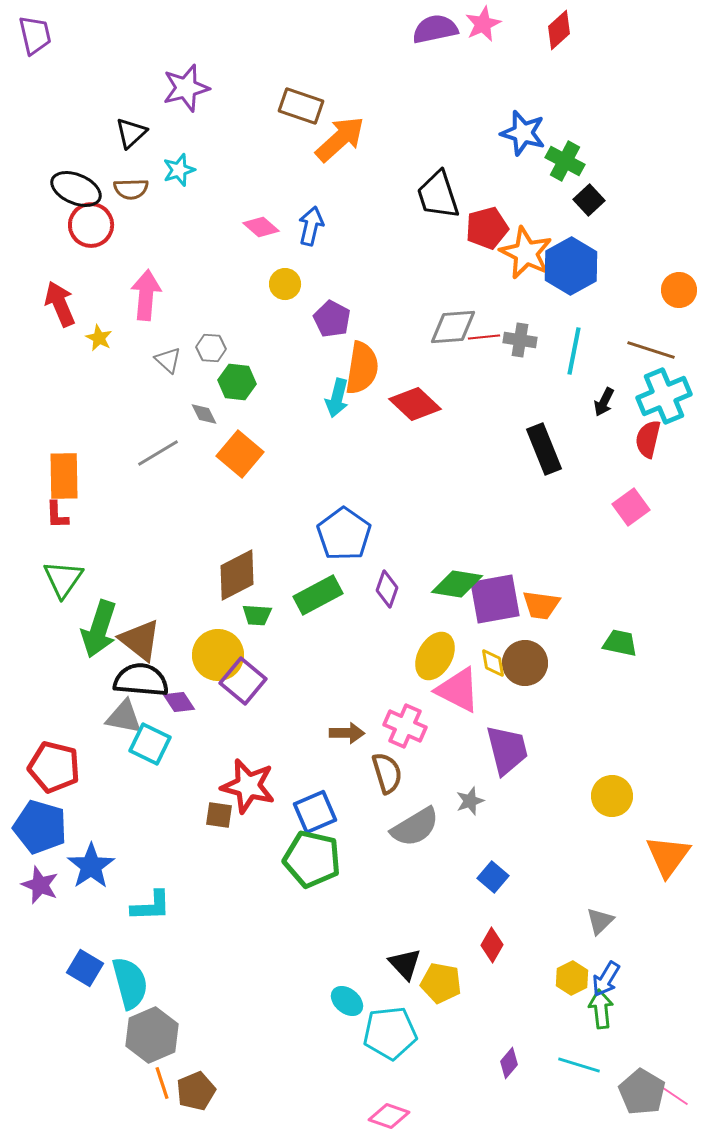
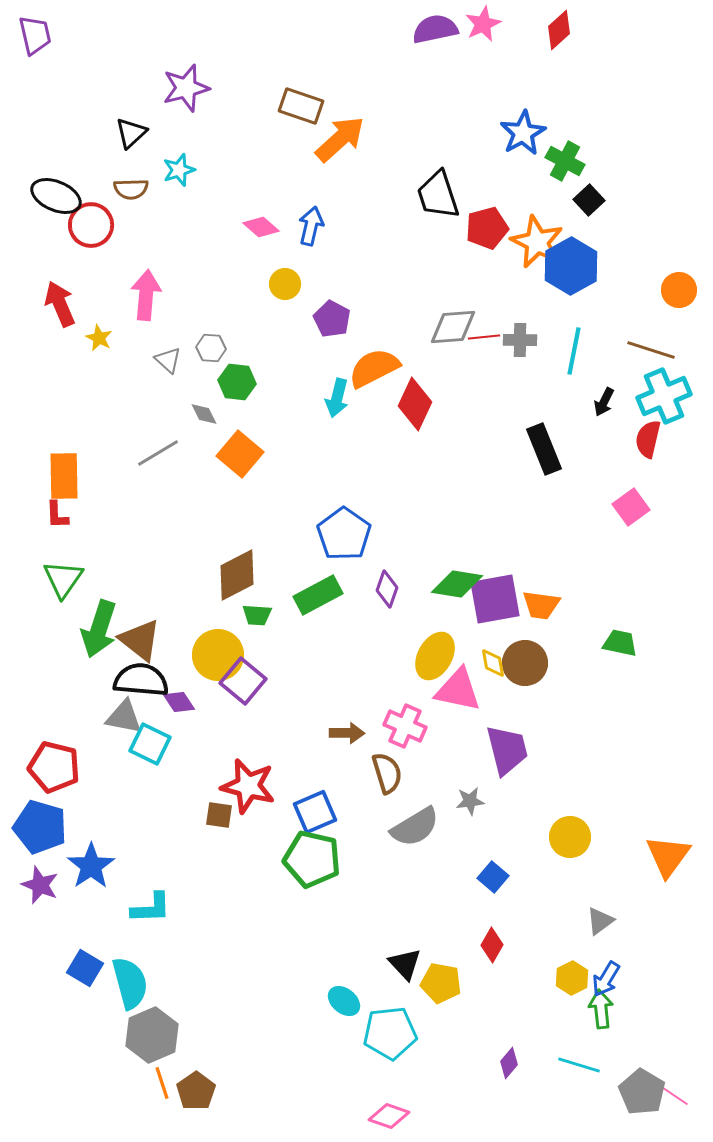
blue star at (523, 133): rotated 27 degrees clockwise
black ellipse at (76, 189): moved 20 px left, 7 px down
orange star at (526, 253): moved 11 px right, 11 px up
gray cross at (520, 340): rotated 8 degrees counterclockwise
orange semicircle at (362, 368): moved 12 px right; rotated 126 degrees counterclockwise
red diamond at (415, 404): rotated 72 degrees clockwise
pink triangle at (458, 690): rotated 15 degrees counterclockwise
yellow circle at (612, 796): moved 42 px left, 41 px down
gray star at (470, 801): rotated 12 degrees clockwise
cyan L-shape at (151, 906): moved 2 px down
gray triangle at (600, 921): rotated 8 degrees clockwise
cyan ellipse at (347, 1001): moved 3 px left
brown pentagon at (196, 1091): rotated 12 degrees counterclockwise
